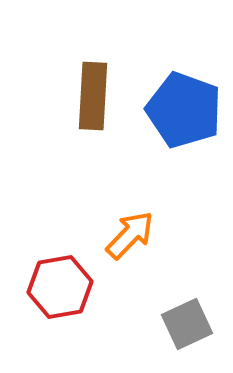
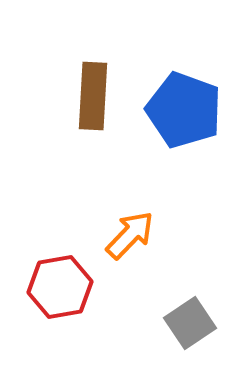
gray square: moved 3 px right, 1 px up; rotated 9 degrees counterclockwise
